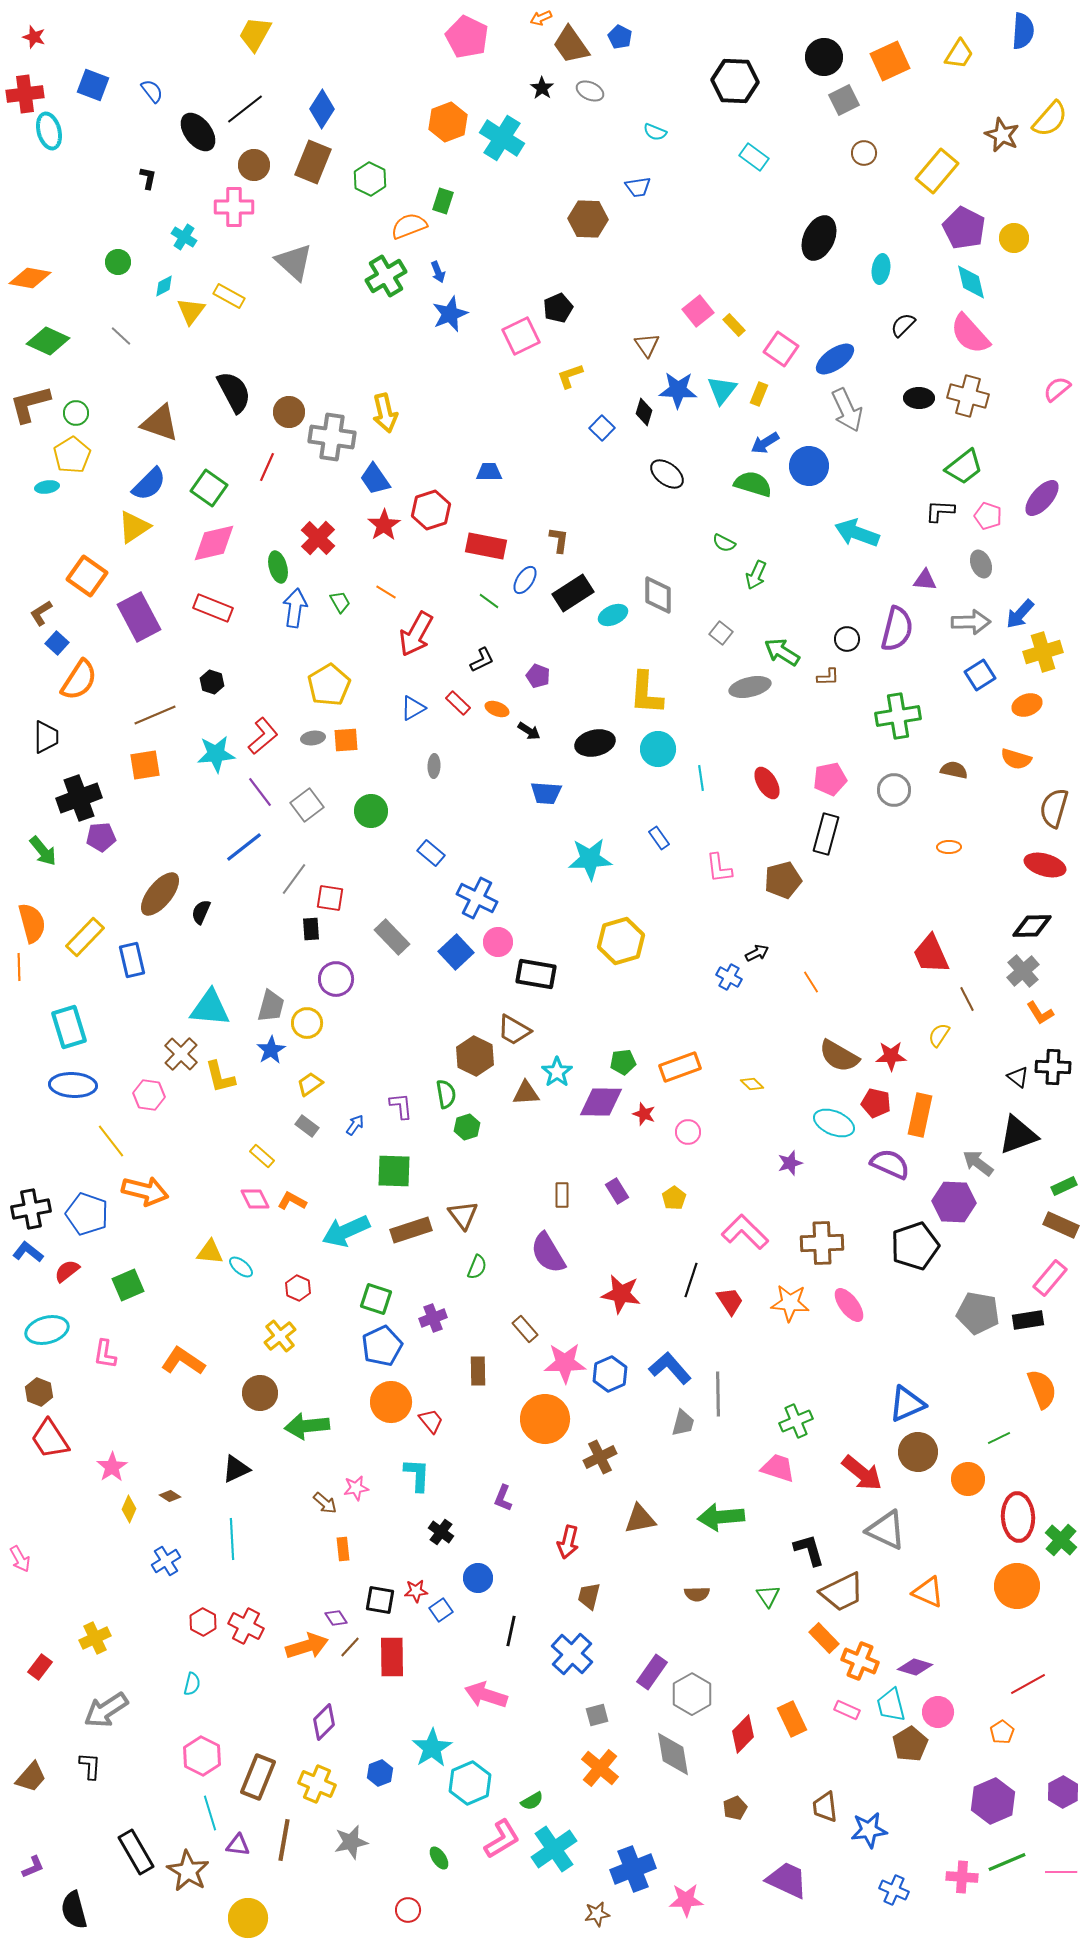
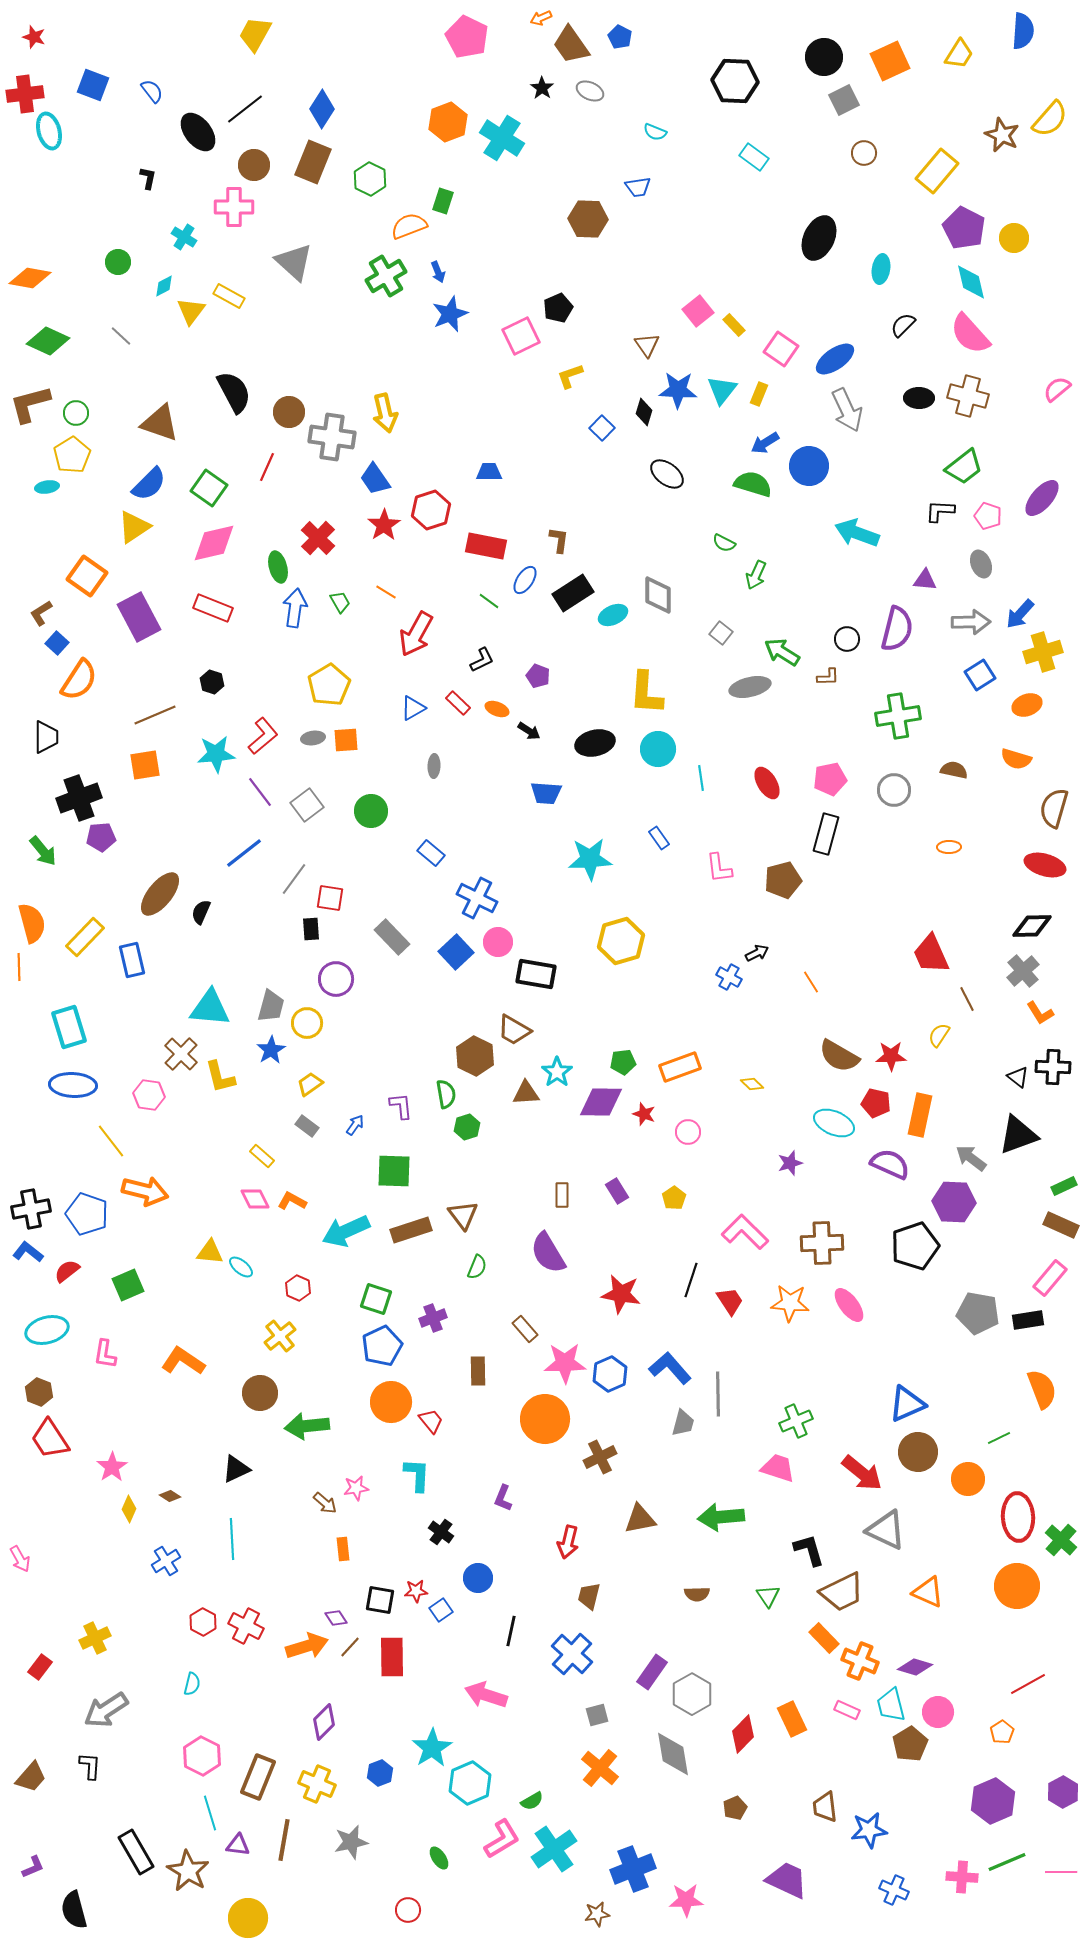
blue line at (244, 847): moved 6 px down
gray arrow at (978, 1163): moved 7 px left, 5 px up
